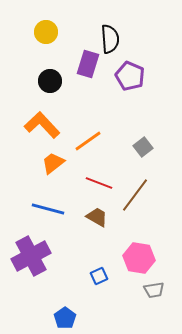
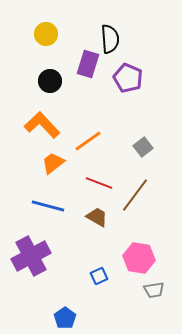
yellow circle: moved 2 px down
purple pentagon: moved 2 px left, 2 px down
blue line: moved 3 px up
